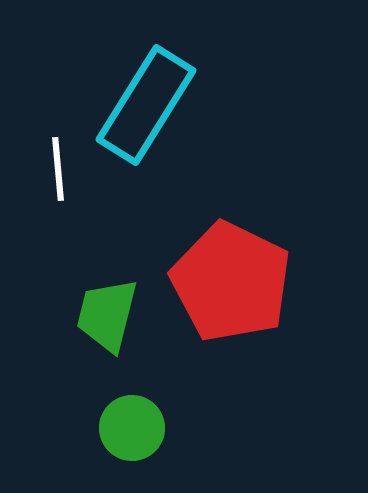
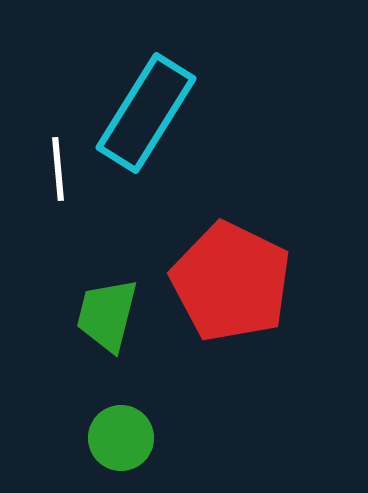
cyan rectangle: moved 8 px down
green circle: moved 11 px left, 10 px down
